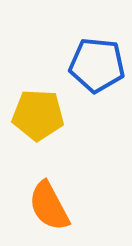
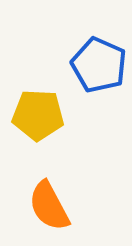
blue pentagon: moved 2 px right; rotated 18 degrees clockwise
